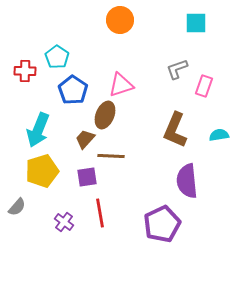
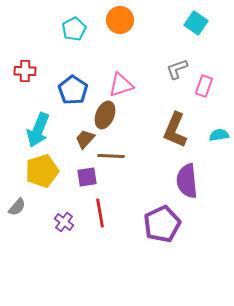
cyan square: rotated 35 degrees clockwise
cyan pentagon: moved 17 px right, 28 px up; rotated 10 degrees clockwise
